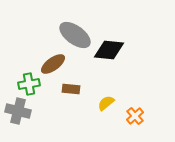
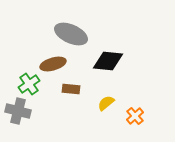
gray ellipse: moved 4 px left, 1 px up; rotated 12 degrees counterclockwise
black diamond: moved 1 px left, 11 px down
brown ellipse: rotated 20 degrees clockwise
green cross: rotated 25 degrees counterclockwise
